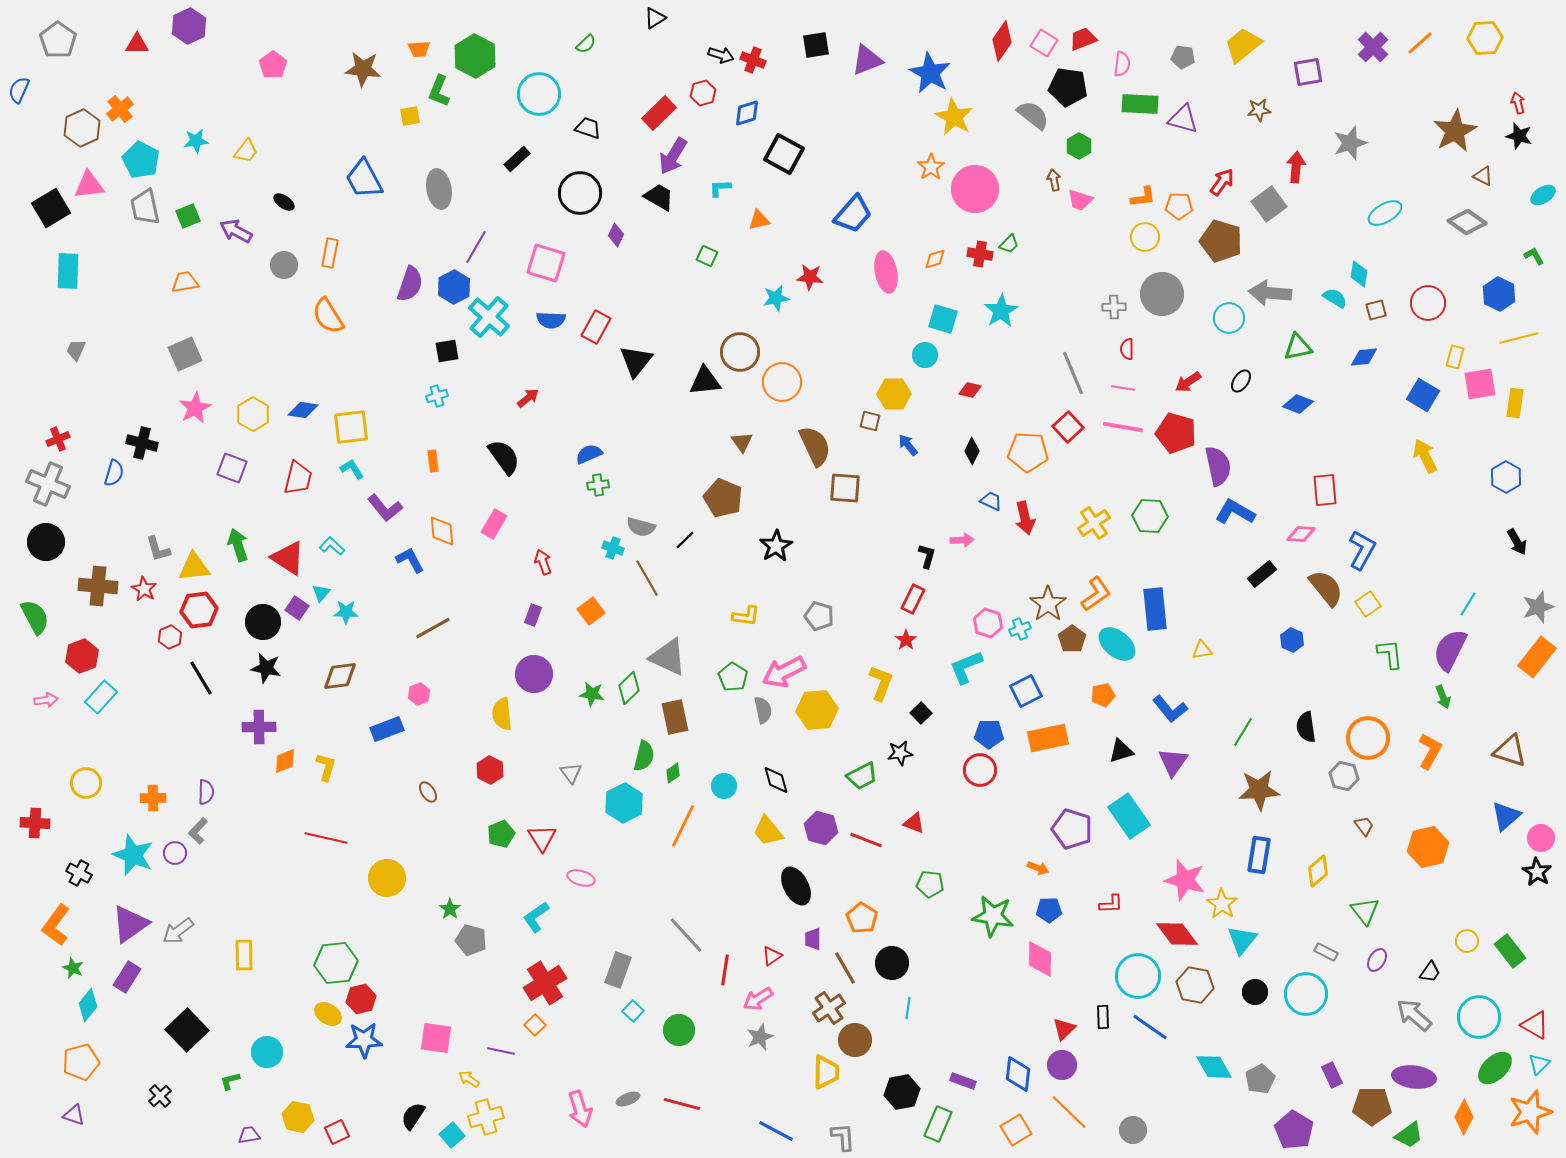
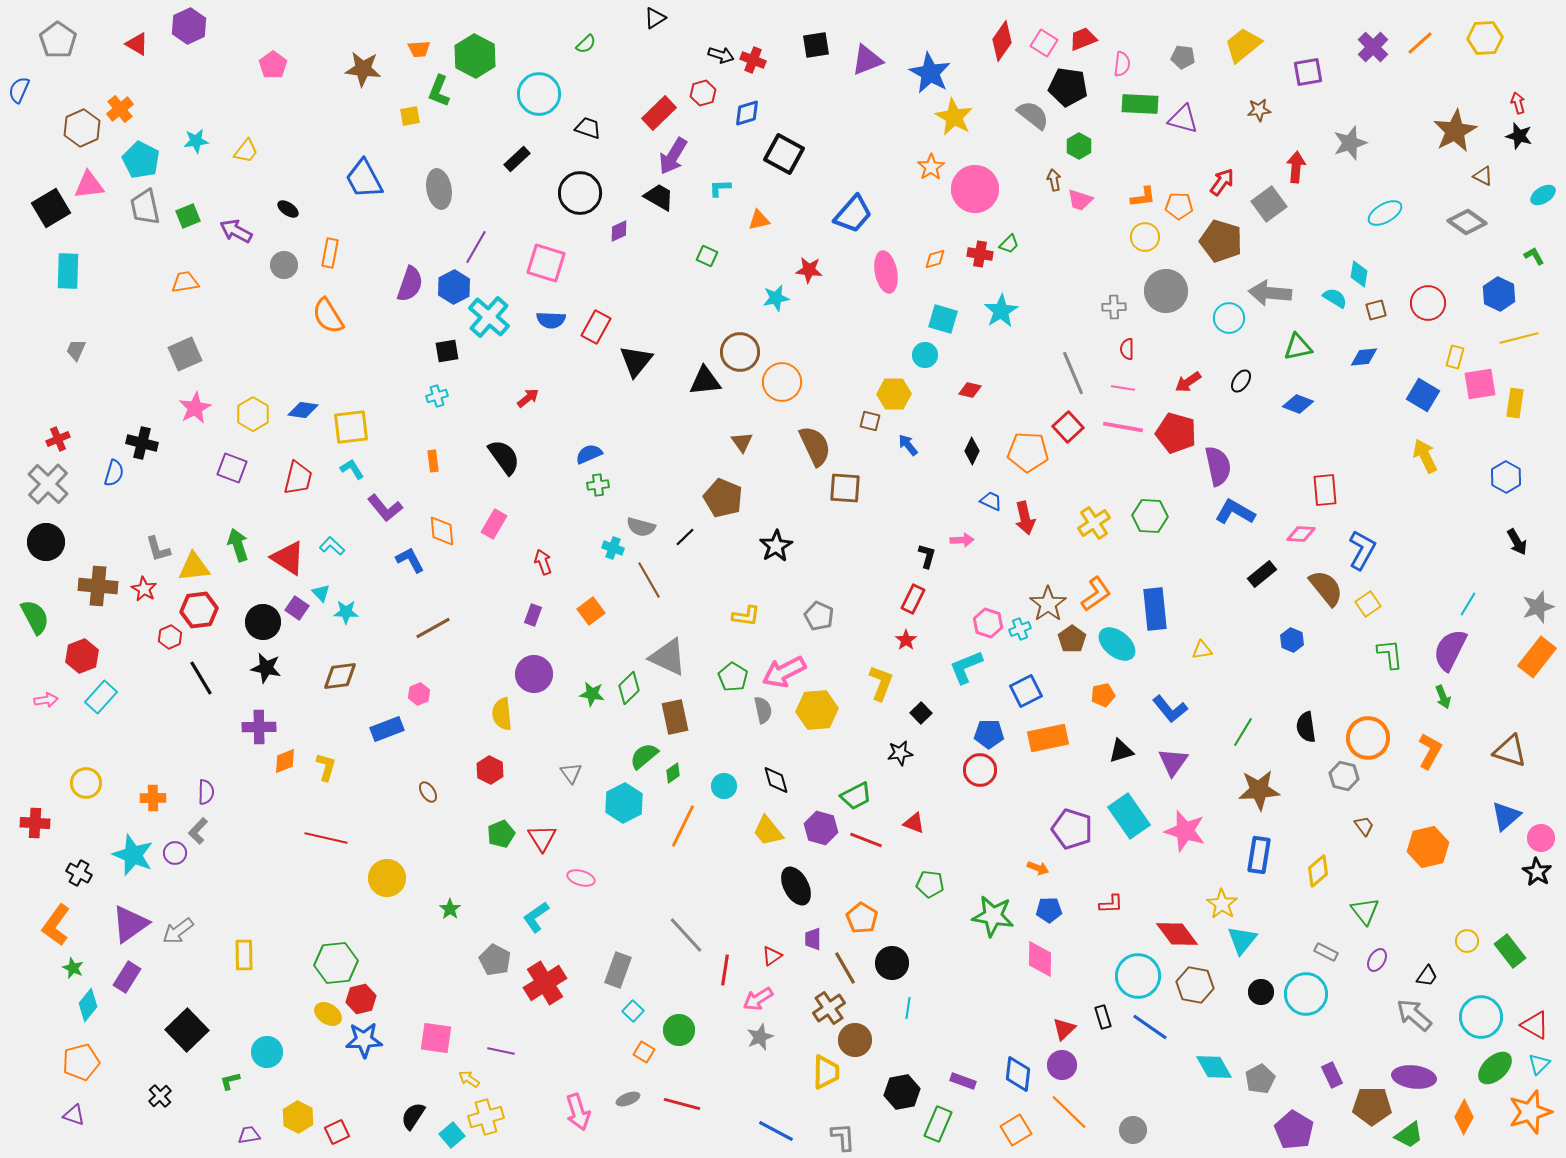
red triangle at (137, 44): rotated 30 degrees clockwise
black ellipse at (284, 202): moved 4 px right, 7 px down
purple diamond at (616, 235): moved 3 px right, 4 px up; rotated 40 degrees clockwise
red star at (810, 277): moved 1 px left, 7 px up
gray circle at (1162, 294): moved 4 px right, 3 px up
gray cross at (48, 484): rotated 21 degrees clockwise
black line at (685, 540): moved 3 px up
brown line at (647, 578): moved 2 px right, 2 px down
cyan triangle at (321, 593): rotated 24 degrees counterclockwise
gray pentagon at (819, 616): rotated 8 degrees clockwise
green semicircle at (644, 756): rotated 144 degrees counterclockwise
green trapezoid at (862, 776): moved 6 px left, 20 px down
pink star at (1185, 880): moved 49 px up
gray pentagon at (471, 940): moved 24 px right, 20 px down; rotated 12 degrees clockwise
black trapezoid at (1430, 972): moved 3 px left, 4 px down
black circle at (1255, 992): moved 6 px right
black rectangle at (1103, 1017): rotated 15 degrees counterclockwise
cyan circle at (1479, 1017): moved 2 px right
orange square at (535, 1025): moved 109 px right, 27 px down; rotated 15 degrees counterclockwise
pink arrow at (580, 1109): moved 2 px left, 3 px down
yellow hexagon at (298, 1117): rotated 16 degrees clockwise
